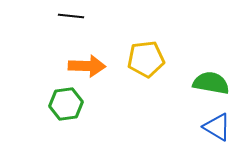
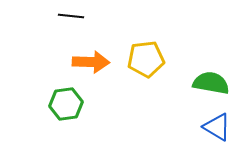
orange arrow: moved 4 px right, 4 px up
